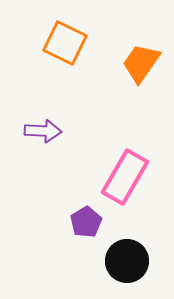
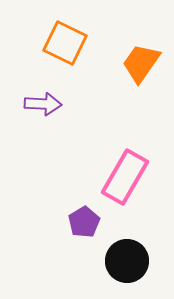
purple arrow: moved 27 px up
purple pentagon: moved 2 px left
